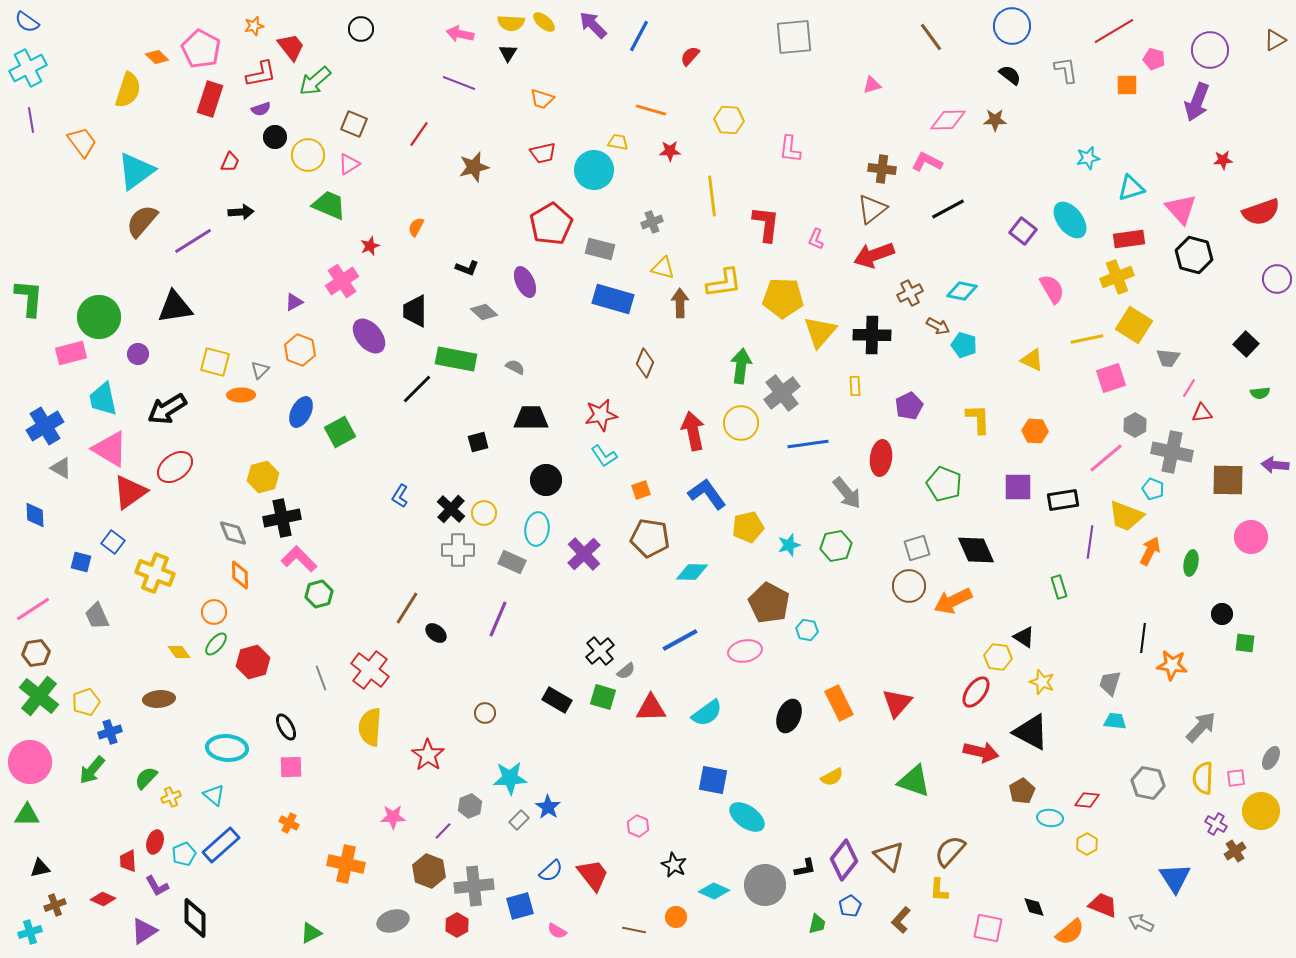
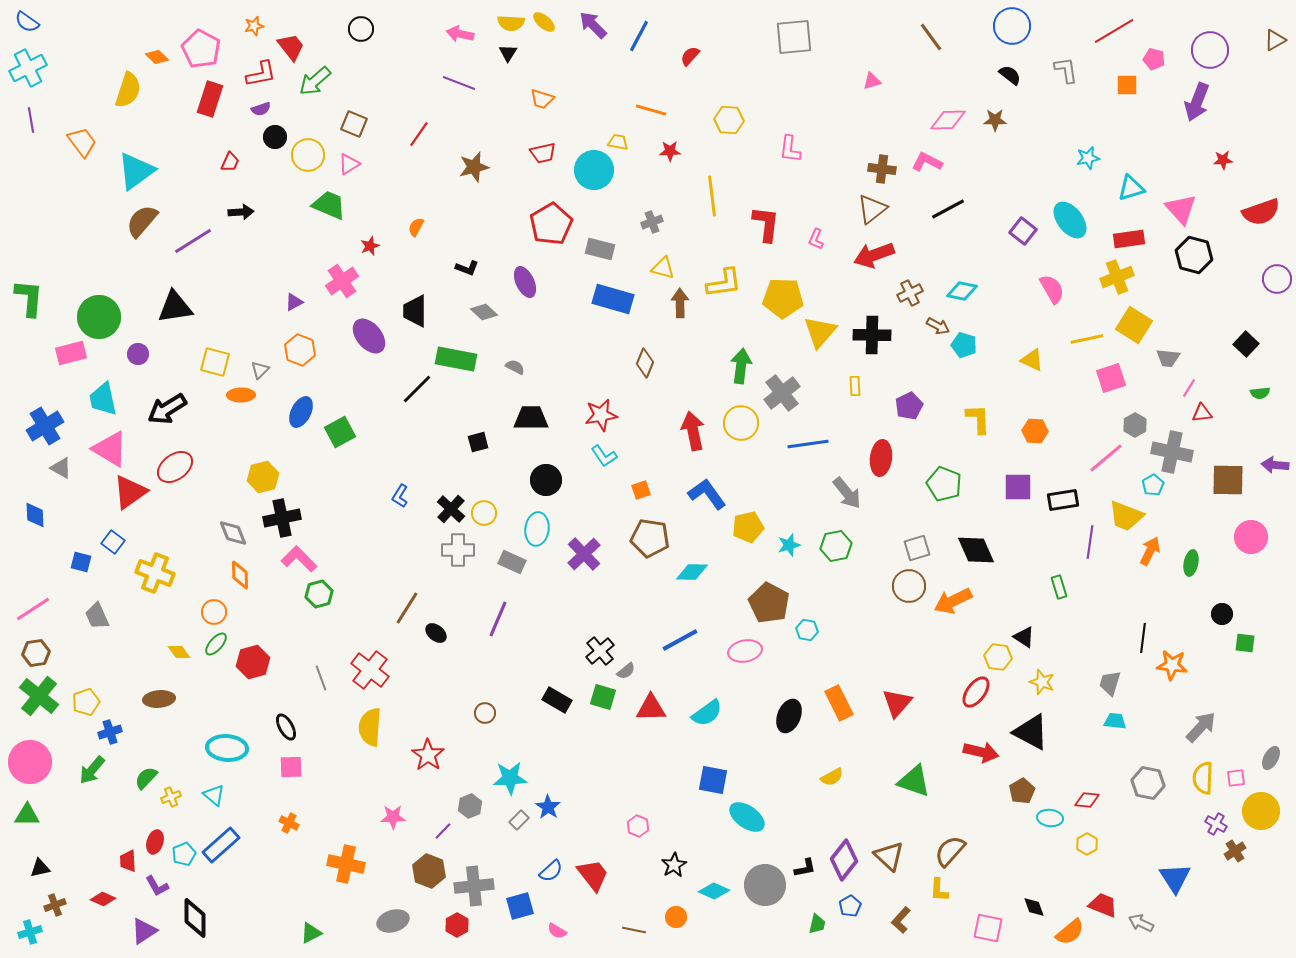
pink triangle at (872, 85): moved 4 px up
cyan pentagon at (1153, 489): moved 4 px up; rotated 20 degrees clockwise
black star at (674, 865): rotated 15 degrees clockwise
